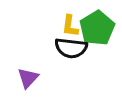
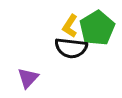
yellow L-shape: rotated 25 degrees clockwise
